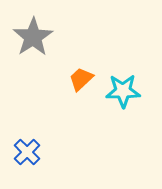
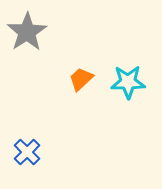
gray star: moved 6 px left, 5 px up
cyan star: moved 5 px right, 9 px up
